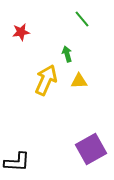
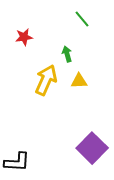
red star: moved 3 px right, 5 px down
purple square: moved 1 px right, 1 px up; rotated 16 degrees counterclockwise
